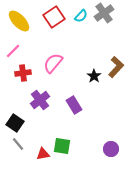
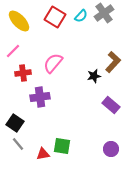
red square: moved 1 px right; rotated 25 degrees counterclockwise
brown L-shape: moved 3 px left, 5 px up
black star: rotated 24 degrees clockwise
purple cross: moved 3 px up; rotated 30 degrees clockwise
purple rectangle: moved 37 px right; rotated 18 degrees counterclockwise
